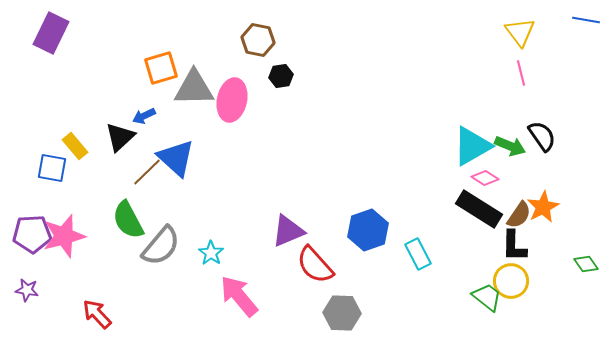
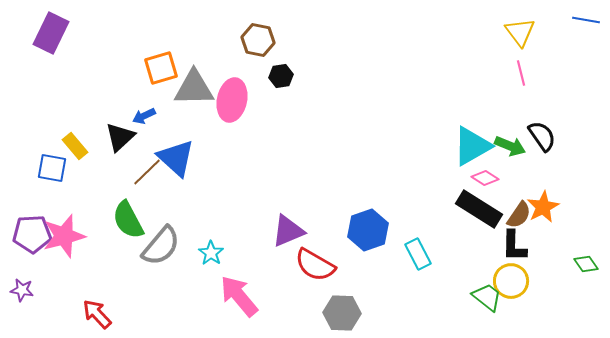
red semicircle: rotated 18 degrees counterclockwise
purple star: moved 5 px left
